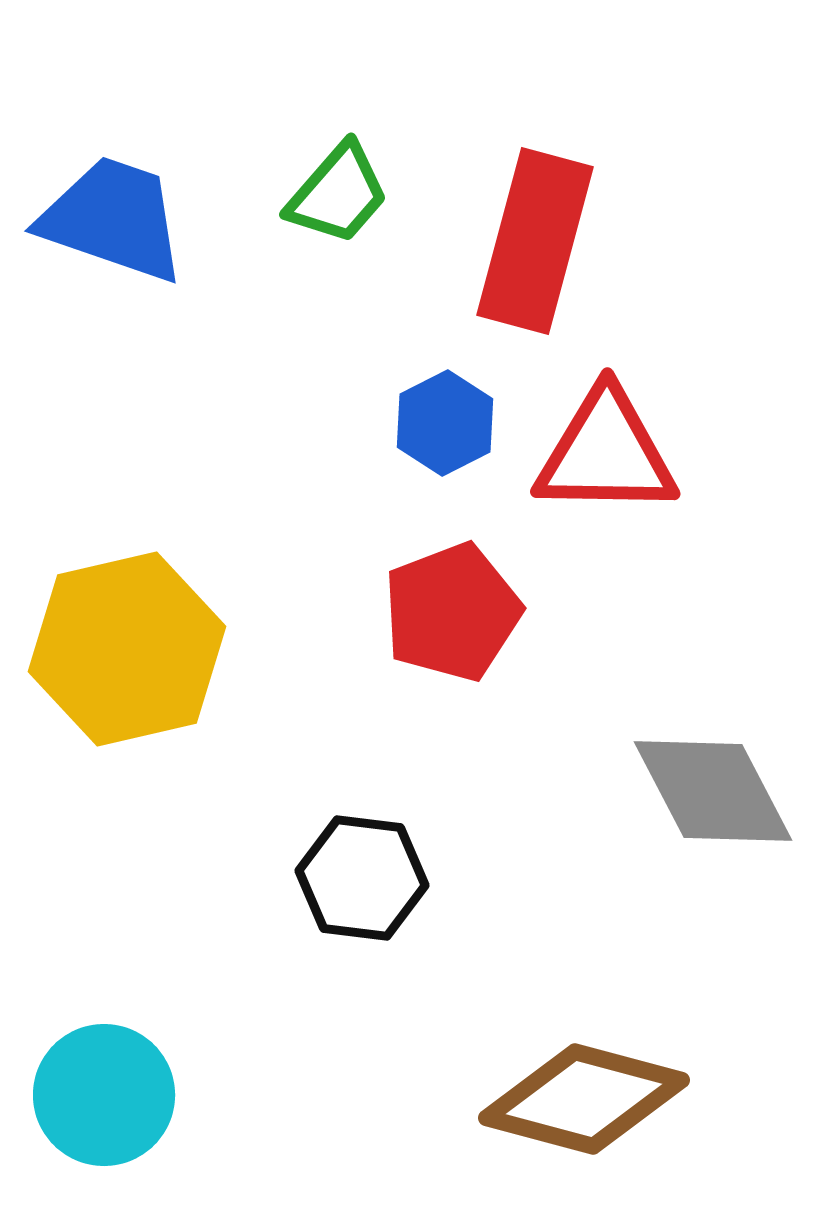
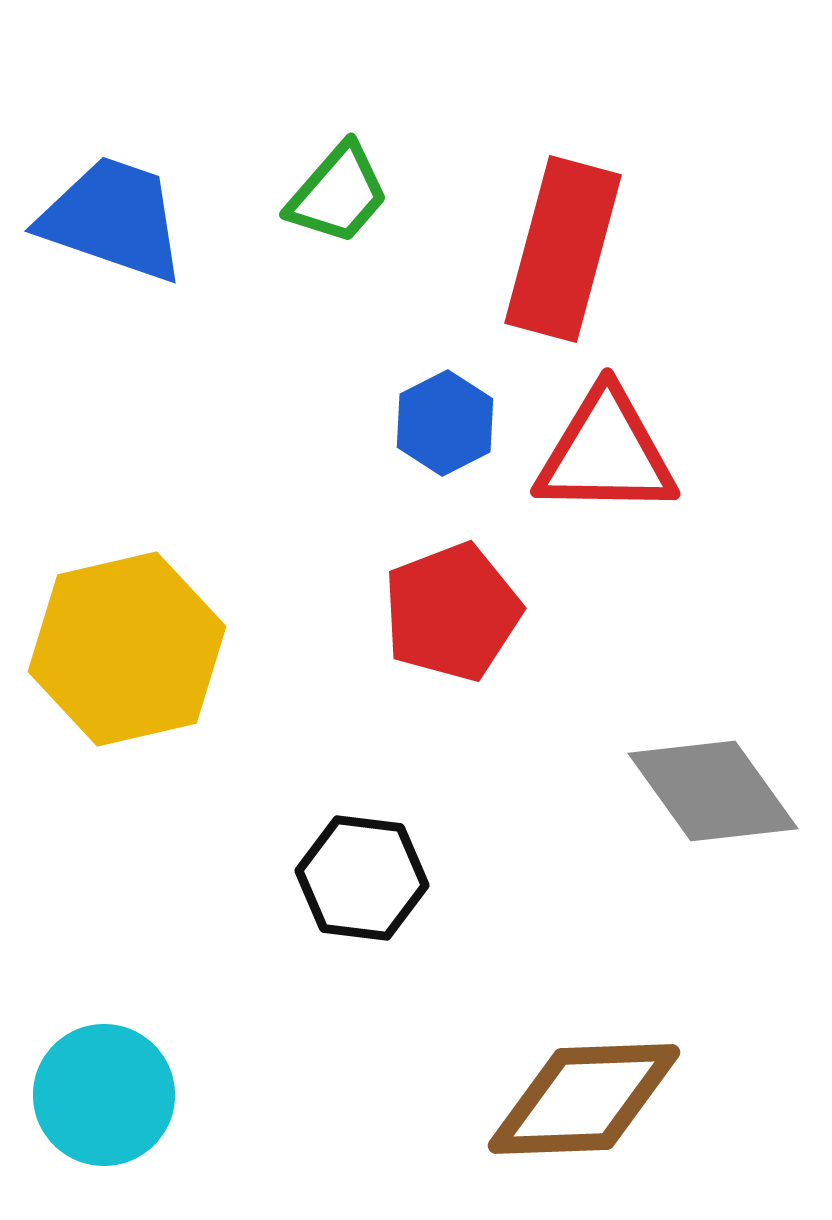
red rectangle: moved 28 px right, 8 px down
gray diamond: rotated 8 degrees counterclockwise
brown diamond: rotated 17 degrees counterclockwise
